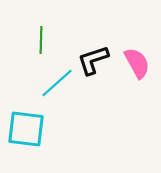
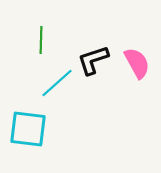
cyan square: moved 2 px right
